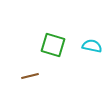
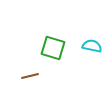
green square: moved 3 px down
